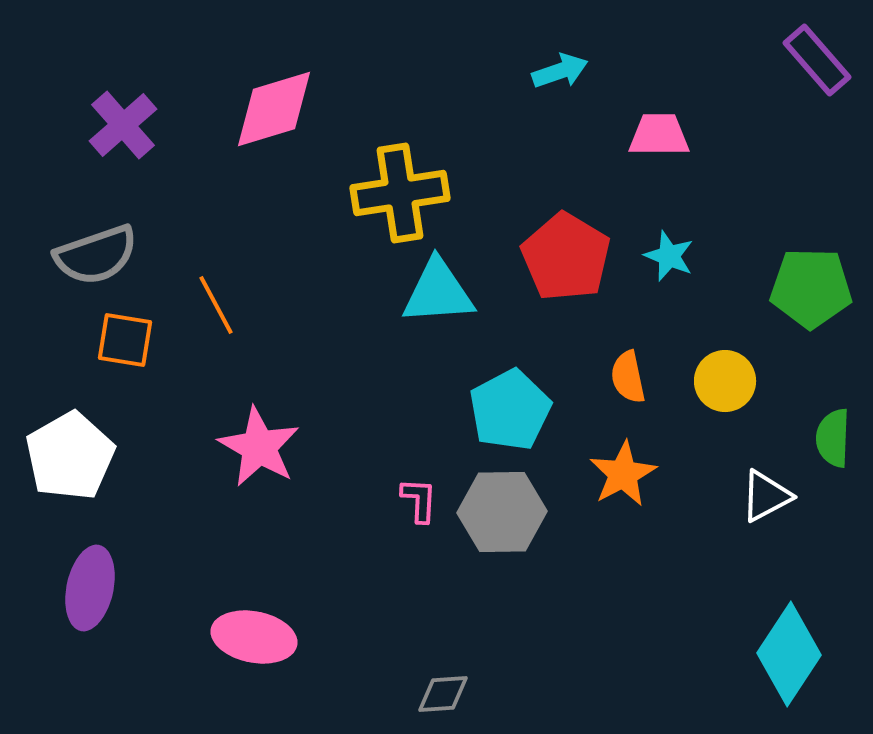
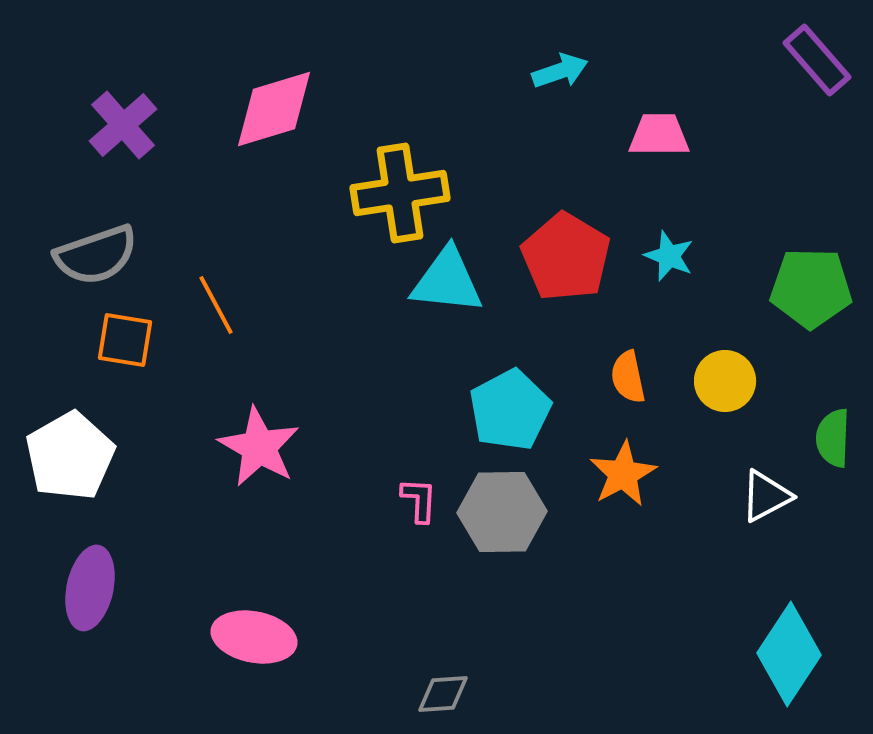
cyan triangle: moved 9 px right, 11 px up; rotated 10 degrees clockwise
